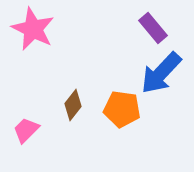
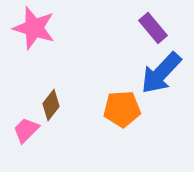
pink star: moved 1 px right, 1 px up; rotated 9 degrees counterclockwise
brown diamond: moved 22 px left
orange pentagon: rotated 12 degrees counterclockwise
